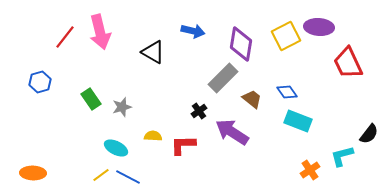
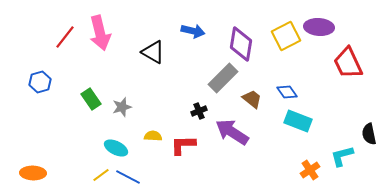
pink arrow: moved 1 px down
black cross: rotated 14 degrees clockwise
black semicircle: rotated 130 degrees clockwise
